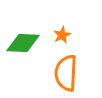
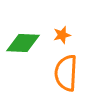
orange star: rotated 12 degrees clockwise
